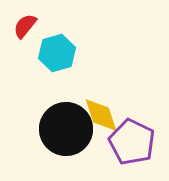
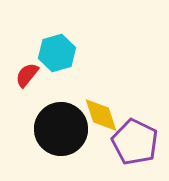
red semicircle: moved 2 px right, 49 px down
black circle: moved 5 px left
purple pentagon: moved 3 px right
